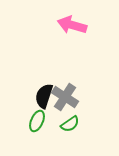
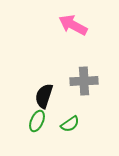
pink arrow: moved 1 px right; rotated 12 degrees clockwise
gray cross: moved 19 px right, 16 px up; rotated 36 degrees counterclockwise
